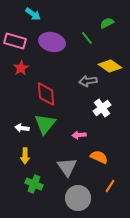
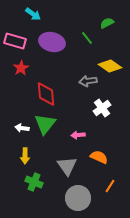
pink arrow: moved 1 px left
gray triangle: moved 1 px up
green cross: moved 2 px up
